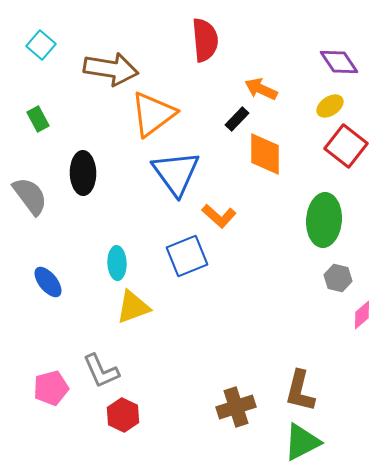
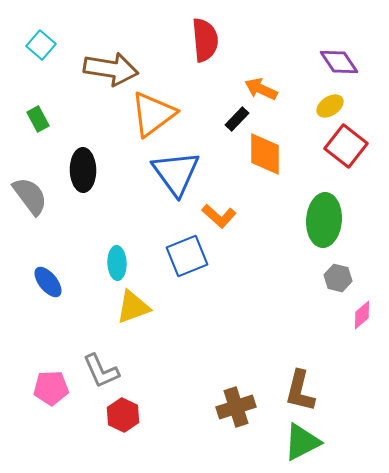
black ellipse: moved 3 px up
pink pentagon: rotated 12 degrees clockwise
